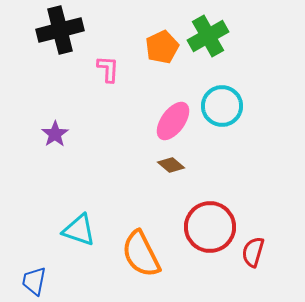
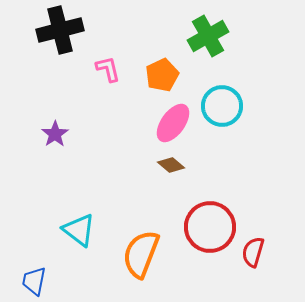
orange pentagon: moved 28 px down
pink L-shape: rotated 16 degrees counterclockwise
pink ellipse: moved 2 px down
cyan triangle: rotated 18 degrees clockwise
orange semicircle: rotated 48 degrees clockwise
